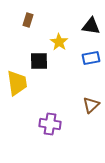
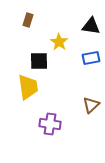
yellow trapezoid: moved 11 px right, 4 px down
